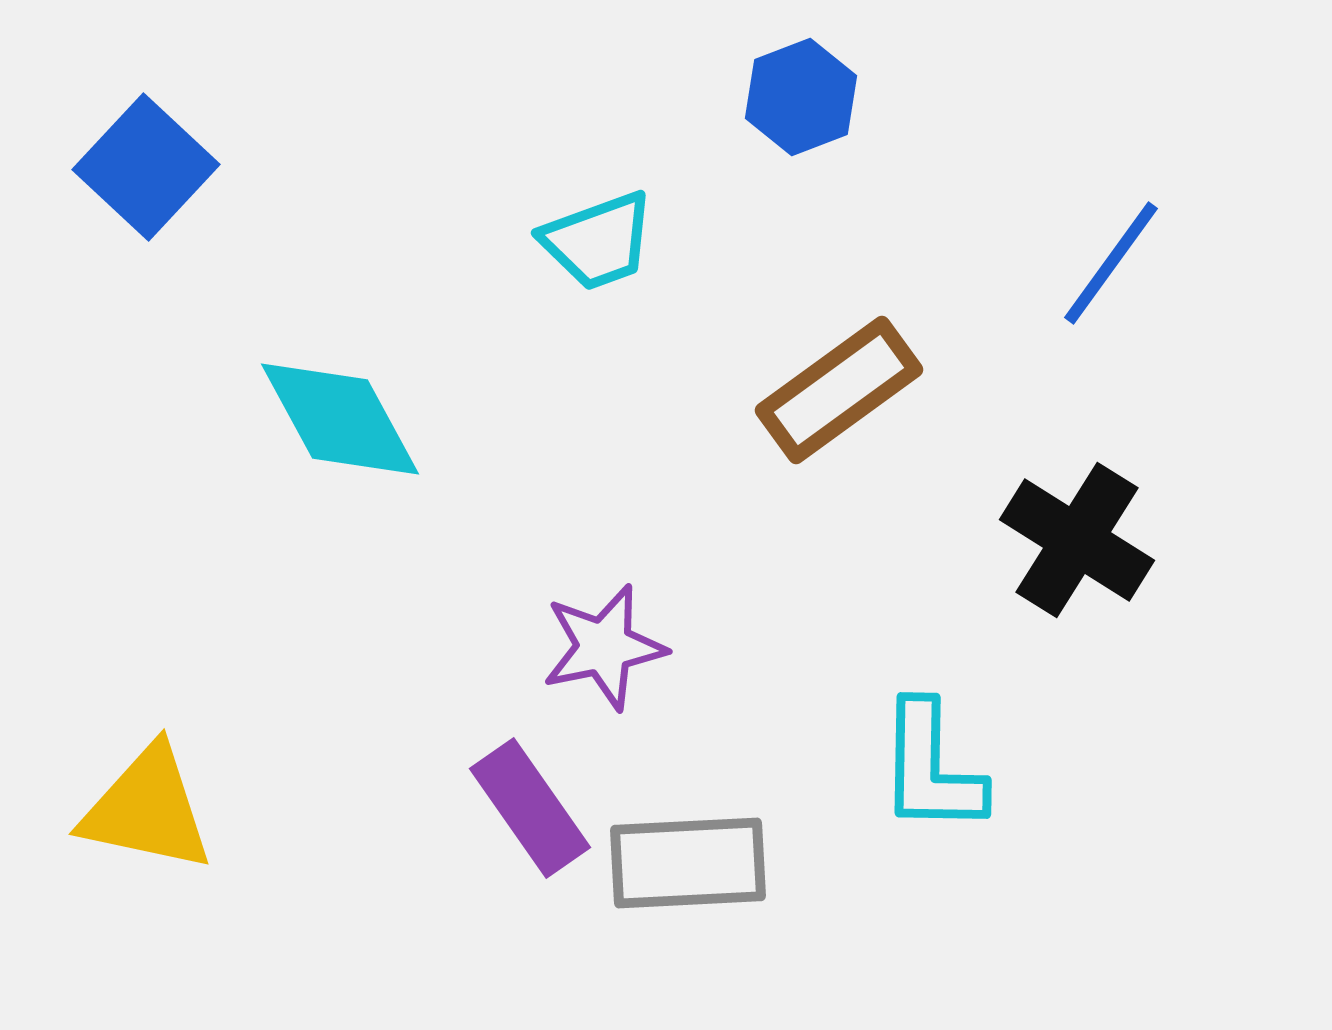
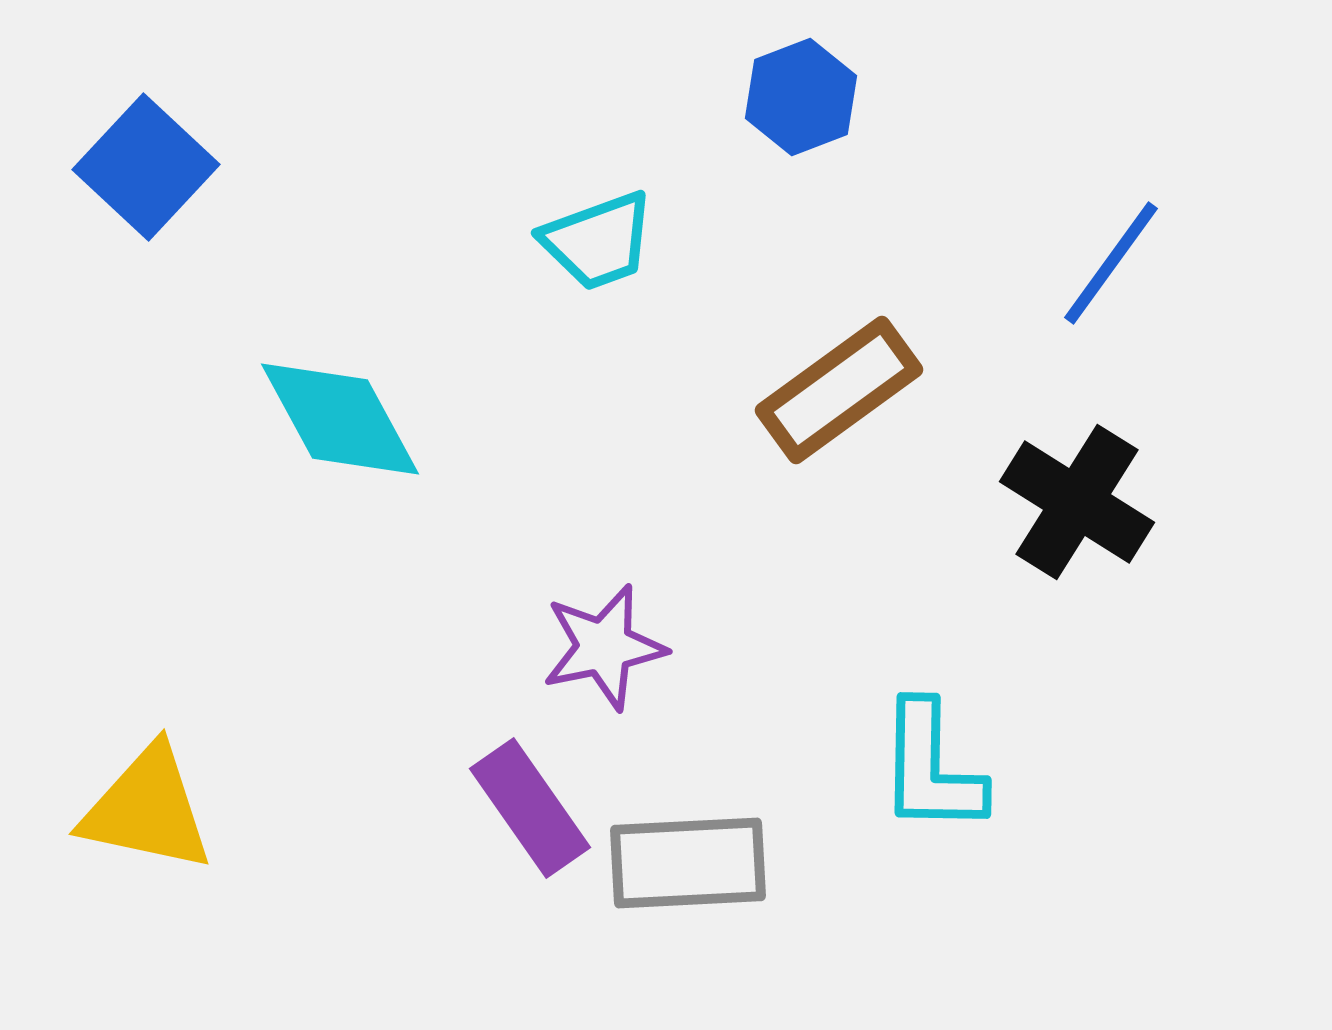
black cross: moved 38 px up
